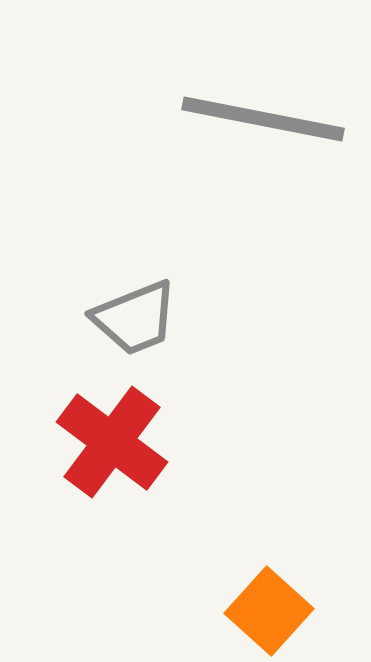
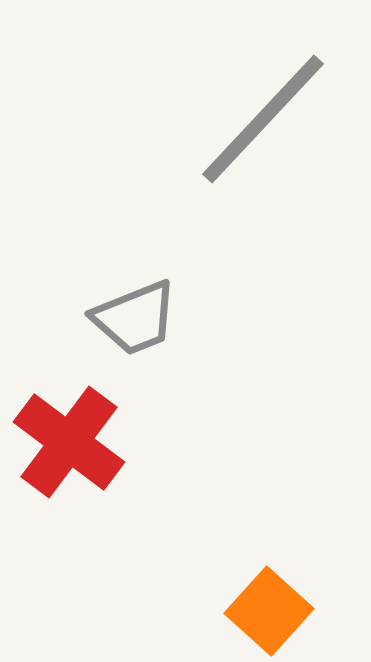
gray line: rotated 58 degrees counterclockwise
red cross: moved 43 px left
